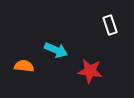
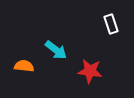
white rectangle: moved 1 px right, 1 px up
cyan arrow: rotated 15 degrees clockwise
